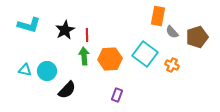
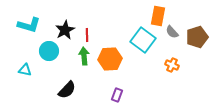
cyan square: moved 2 px left, 14 px up
cyan circle: moved 2 px right, 20 px up
